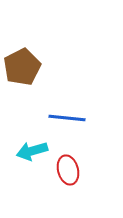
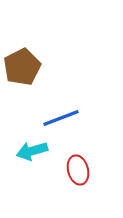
blue line: moved 6 px left; rotated 27 degrees counterclockwise
red ellipse: moved 10 px right
